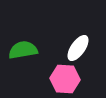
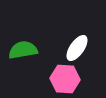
white ellipse: moved 1 px left
